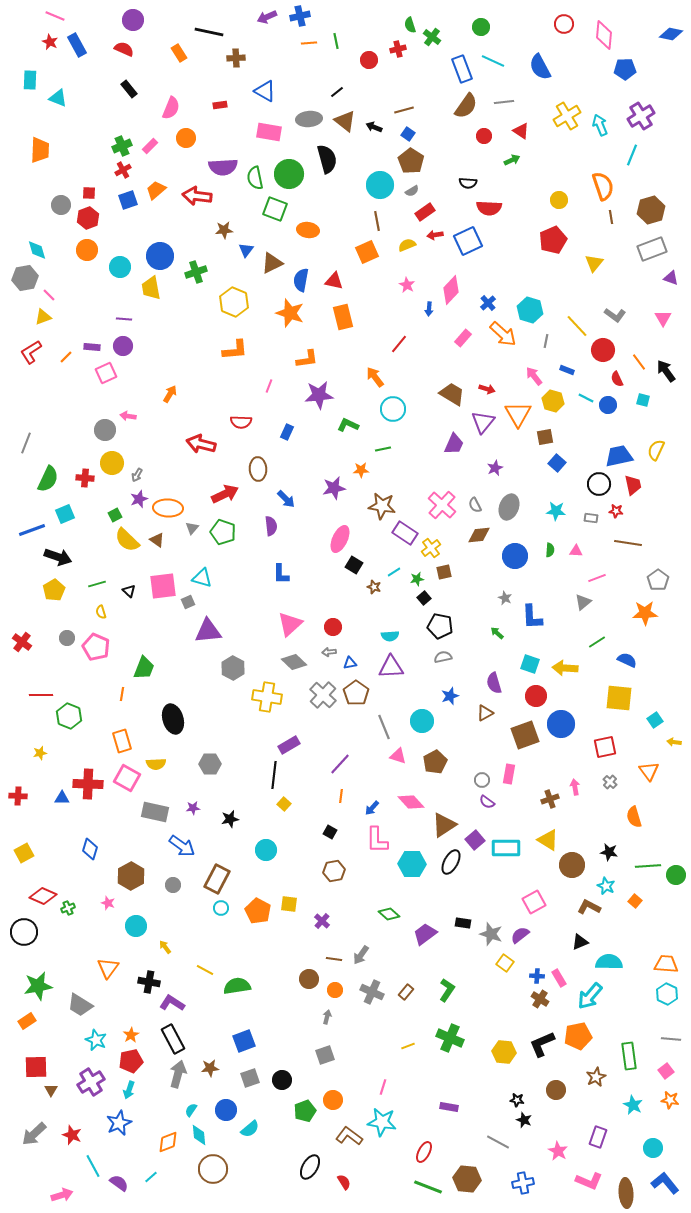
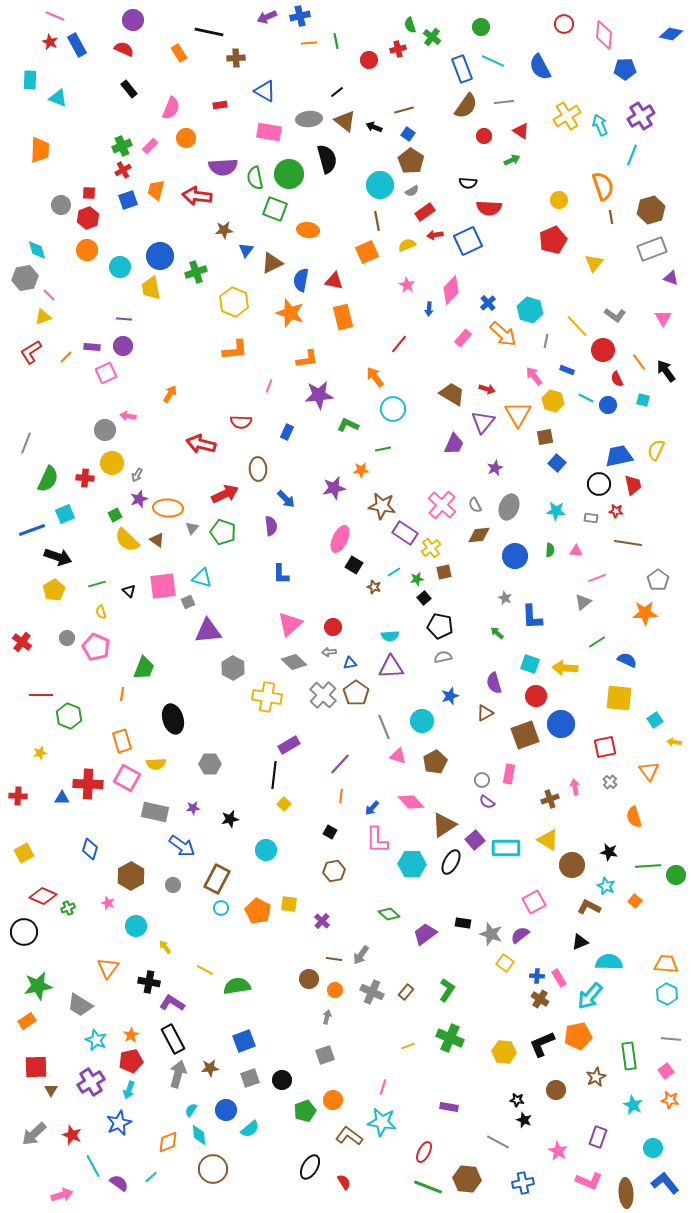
orange trapezoid at (156, 190): rotated 35 degrees counterclockwise
